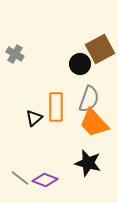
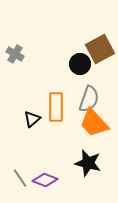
black triangle: moved 2 px left, 1 px down
gray line: rotated 18 degrees clockwise
